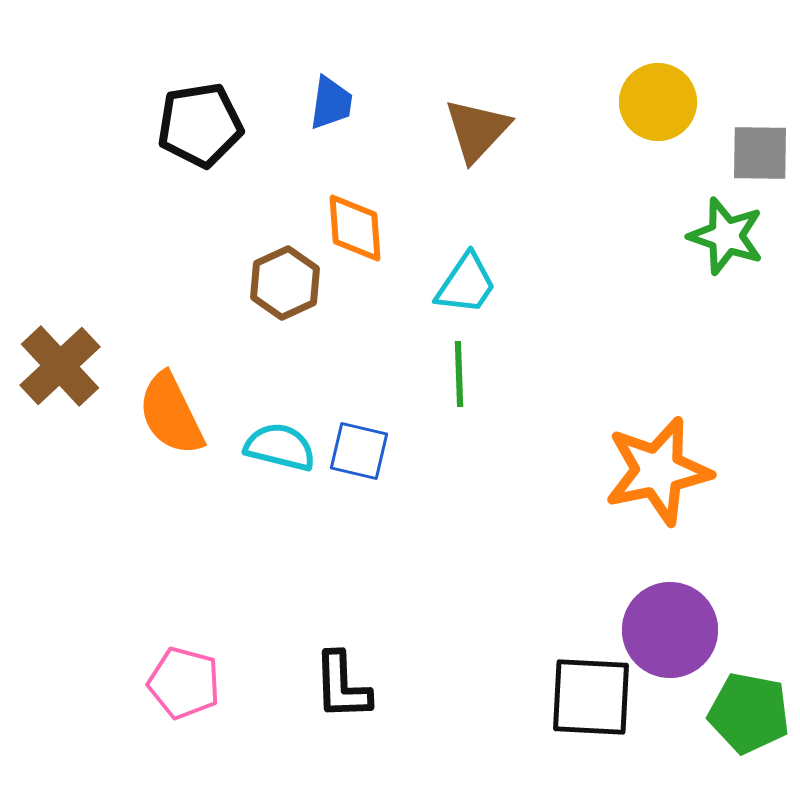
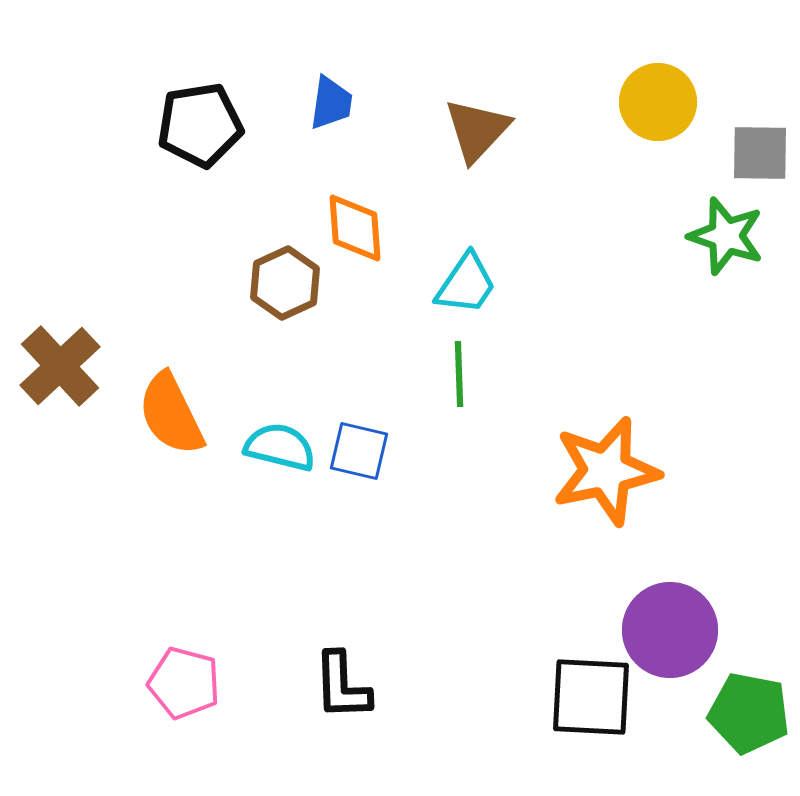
orange star: moved 52 px left
